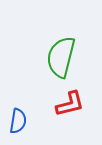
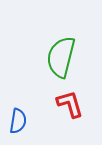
red L-shape: rotated 92 degrees counterclockwise
